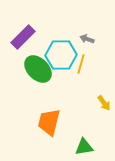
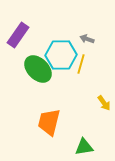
purple rectangle: moved 5 px left, 2 px up; rotated 10 degrees counterclockwise
